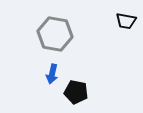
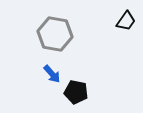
black trapezoid: rotated 65 degrees counterclockwise
blue arrow: rotated 54 degrees counterclockwise
